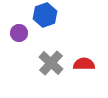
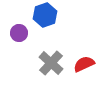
red semicircle: rotated 25 degrees counterclockwise
